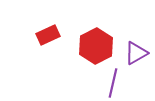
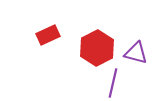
red hexagon: moved 1 px right, 2 px down
purple triangle: rotated 45 degrees clockwise
